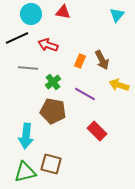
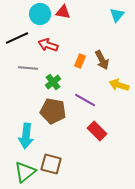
cyan circle: moved 9 px right
purple line: moved 6 px down
green triangle: rotated 25 degrees counterclockwise
